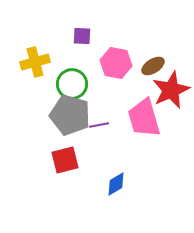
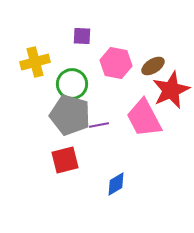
pink trapezoid: rotated 12 degrees counterclockwise
